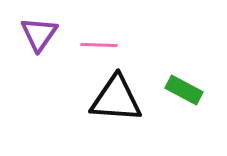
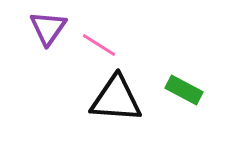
purple triangle: moved 9 px right, 6 px up
pink line: rotated 30 degrees clockwise
